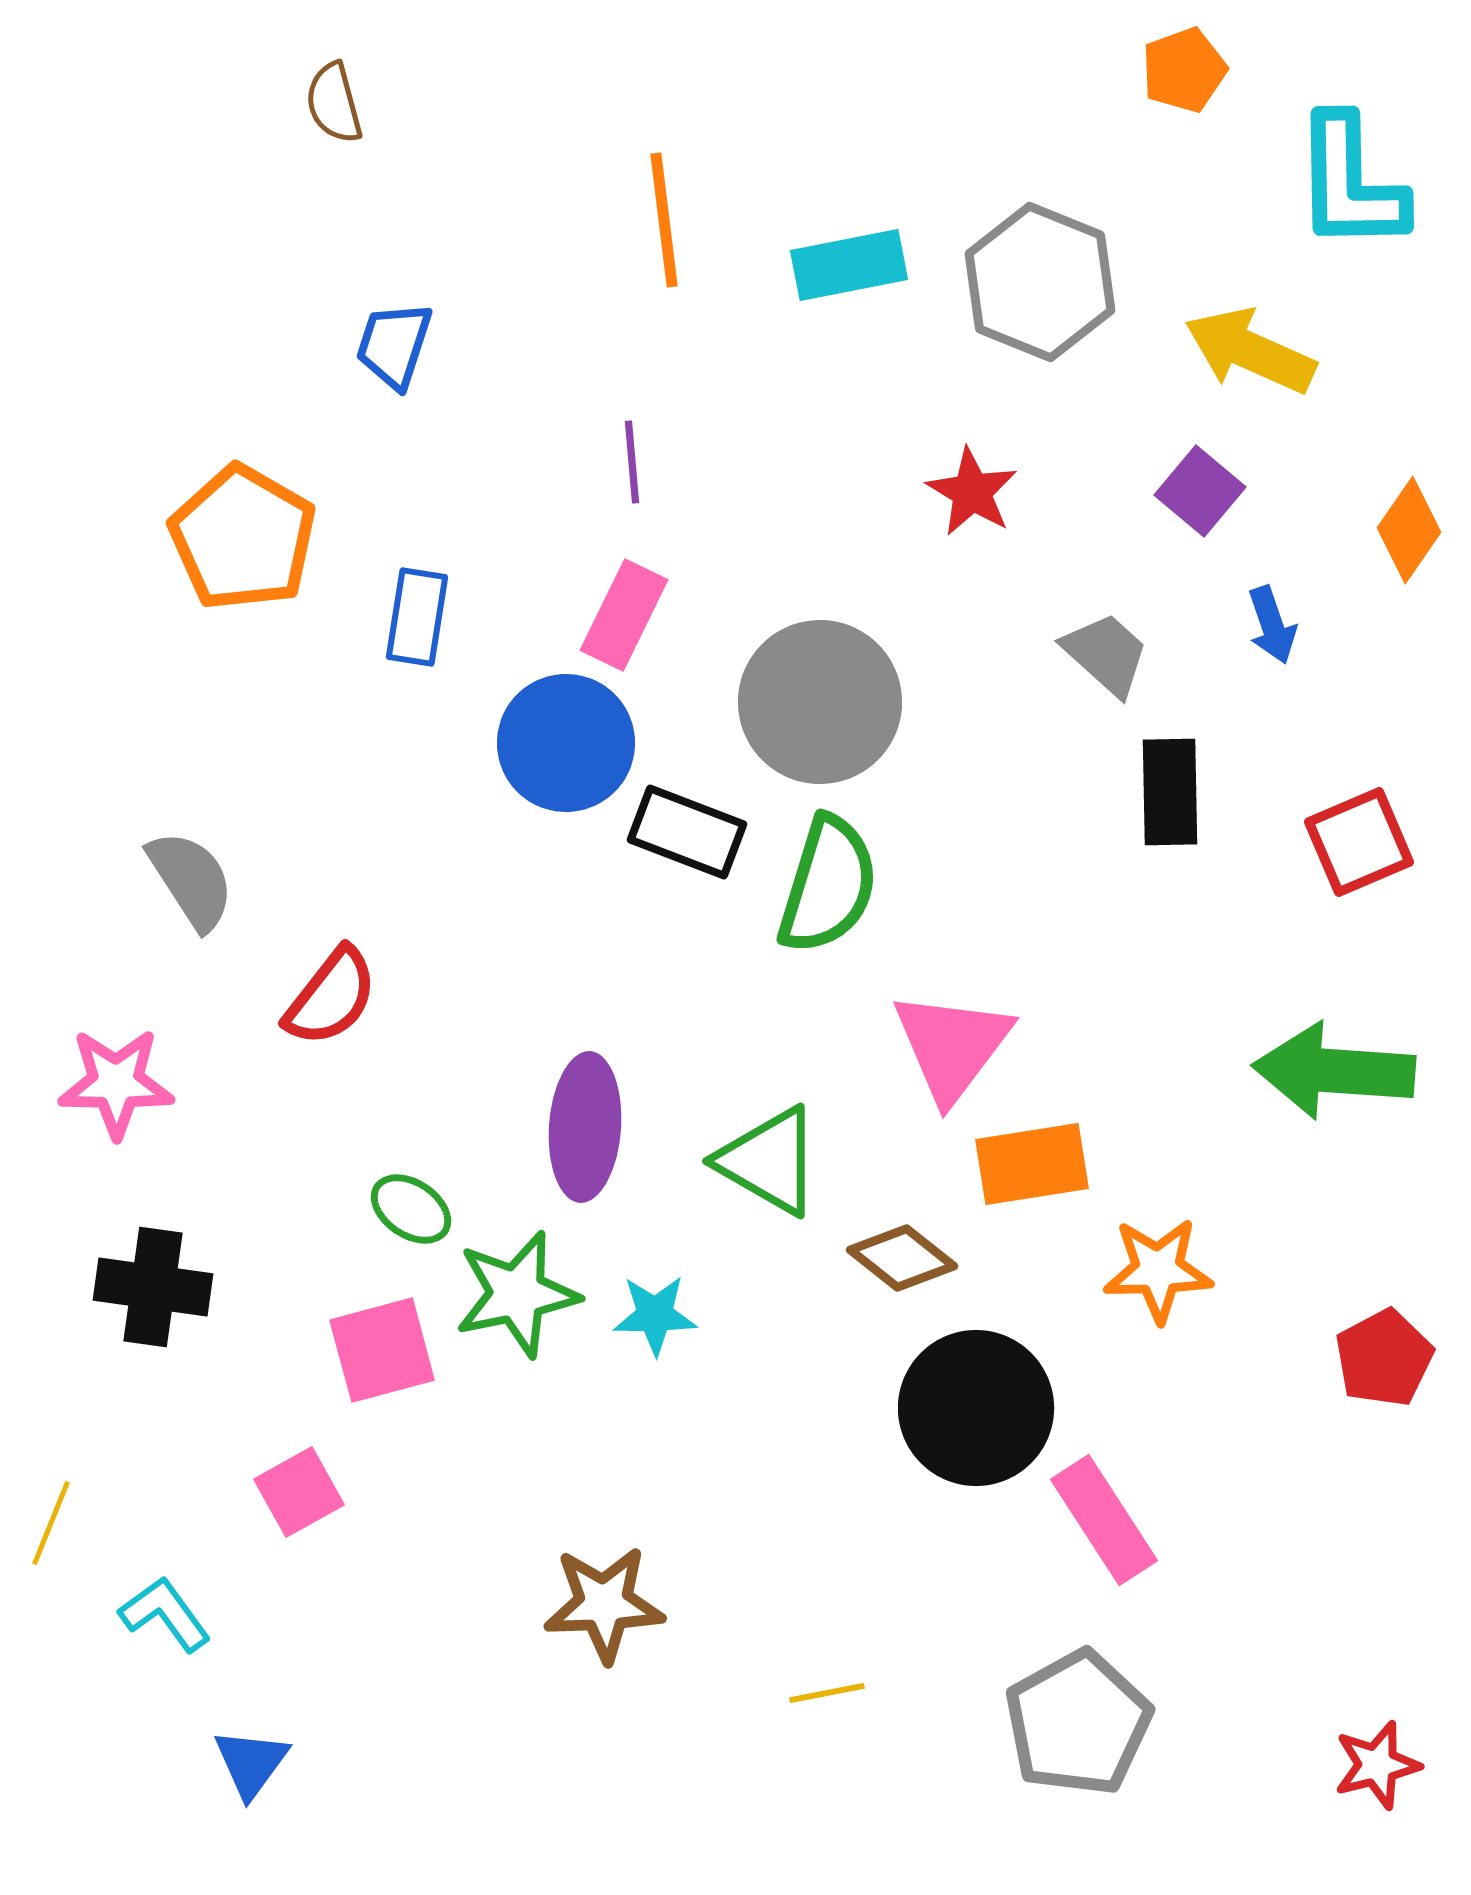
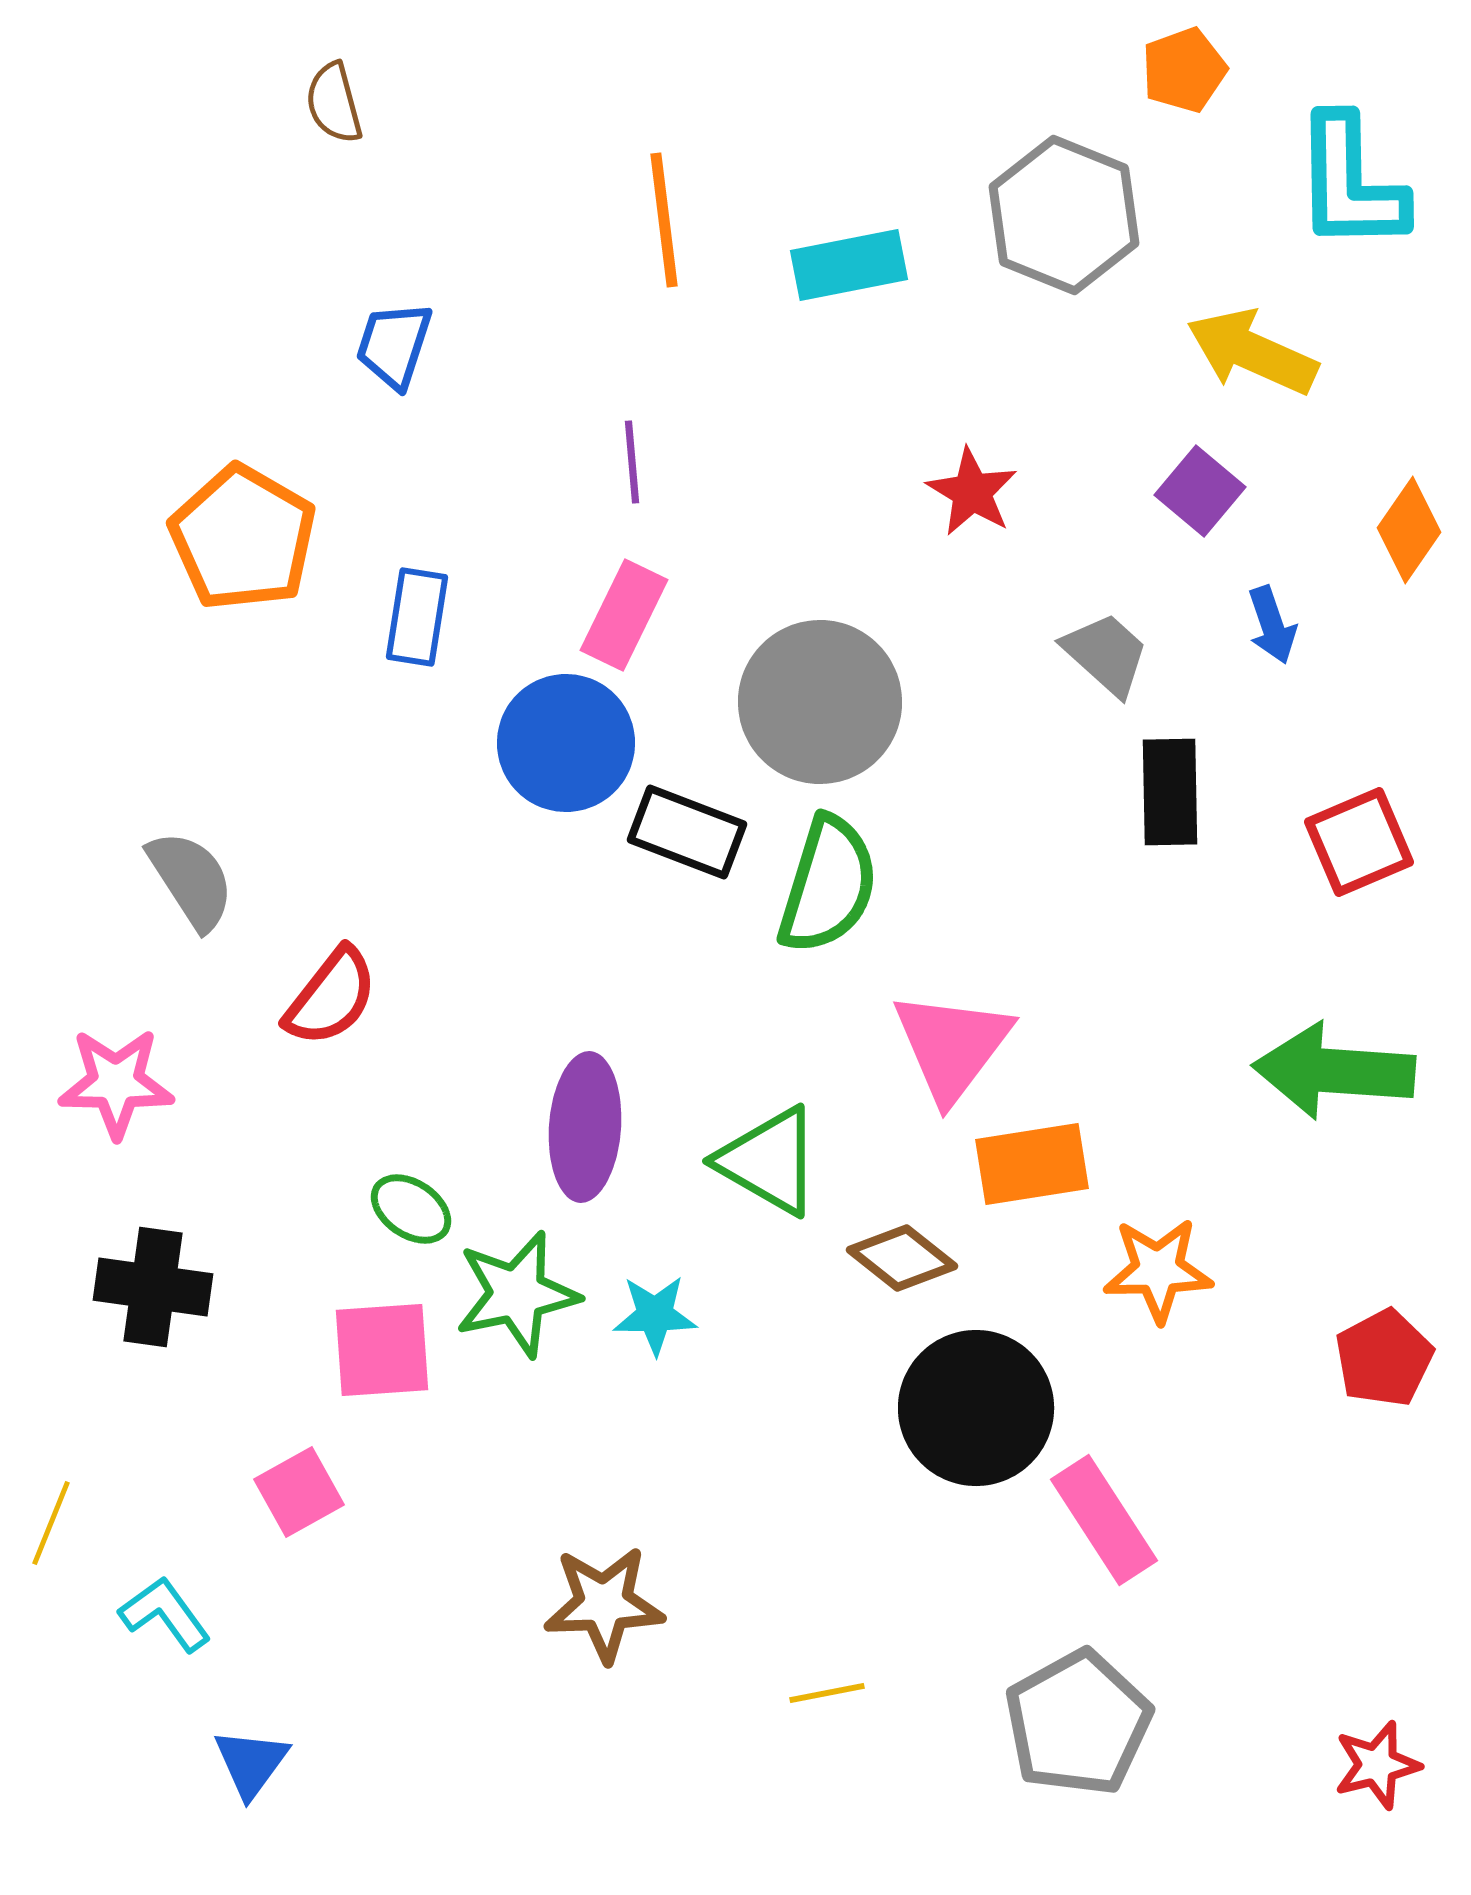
gray hexagon at (1040, 282): moved 24 px right, 67 px up
yellow arrow at (1250, 351): moved 2 px right, 1 px down
pink square at (382, 1350): rotated 11 degrees clockwise
